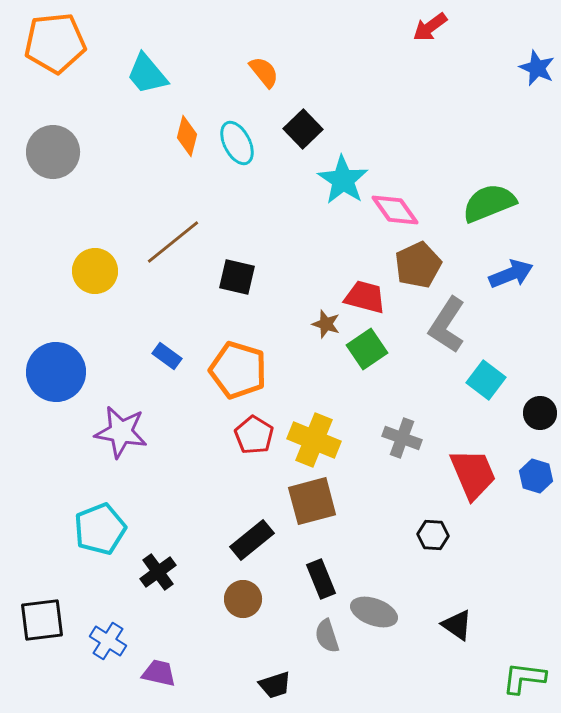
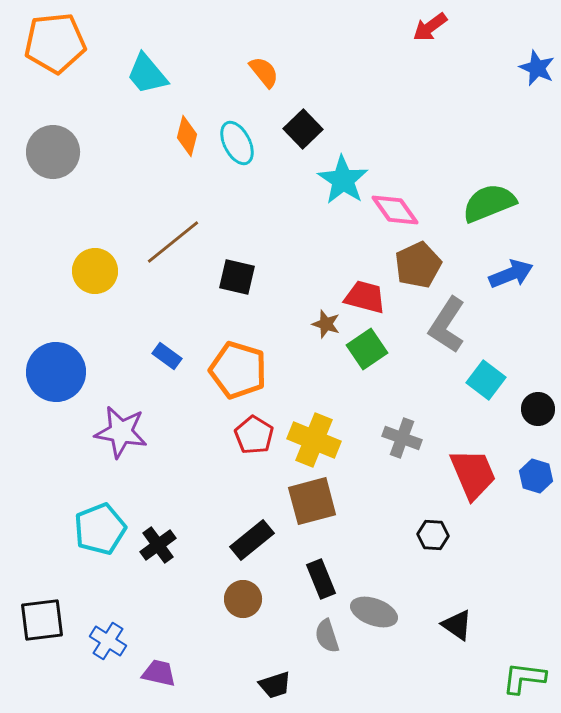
black circle at (540, 413): moved 2 px left, 4 px up
black cross at (158, 572): moved 27 px up
